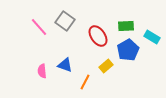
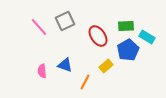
gray square: rotated 30 degrees clockwise
cyan rectangle: moved 5 px left
